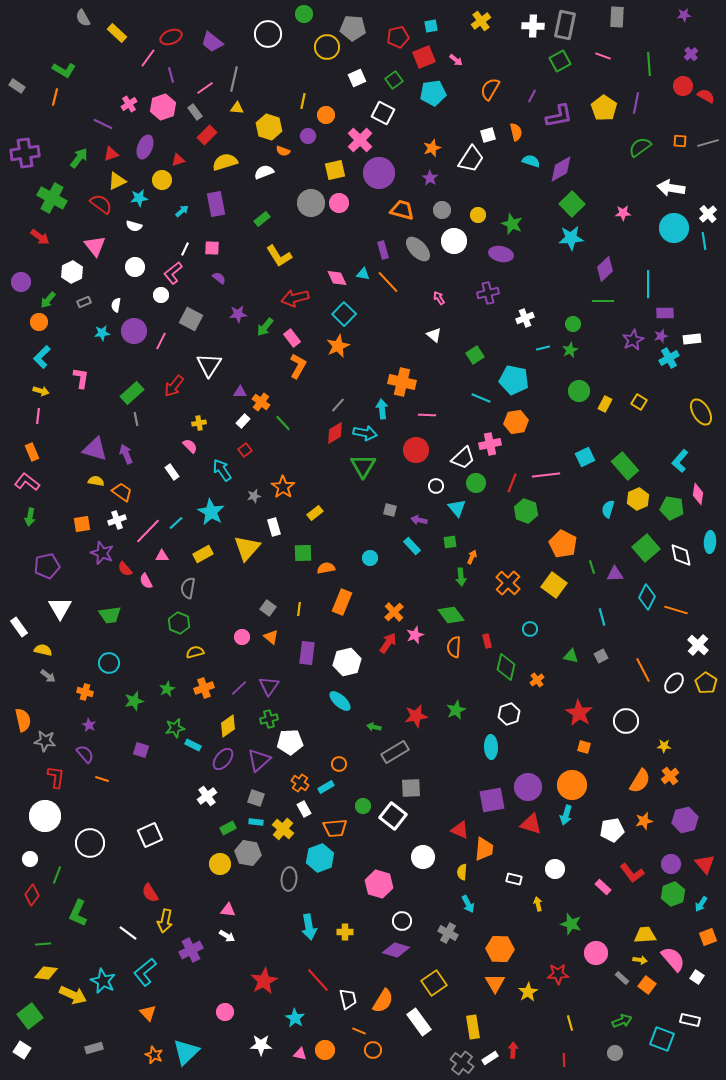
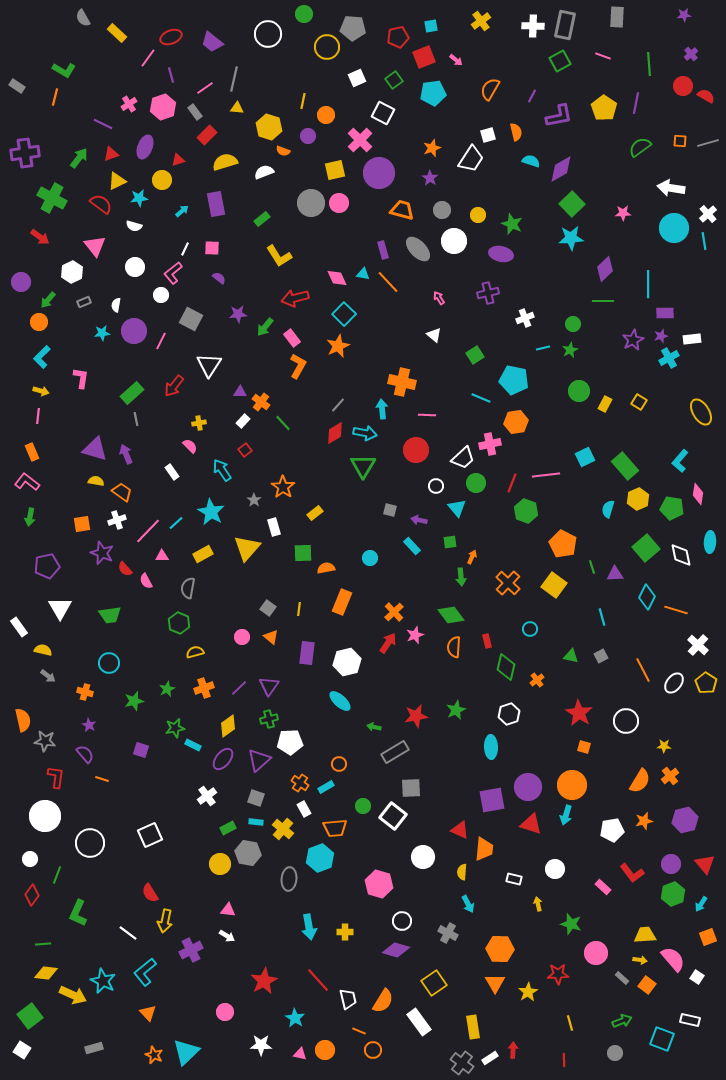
gray star at (254, 496): moved 4 px down; rotated 24 degrees counterclockwise
